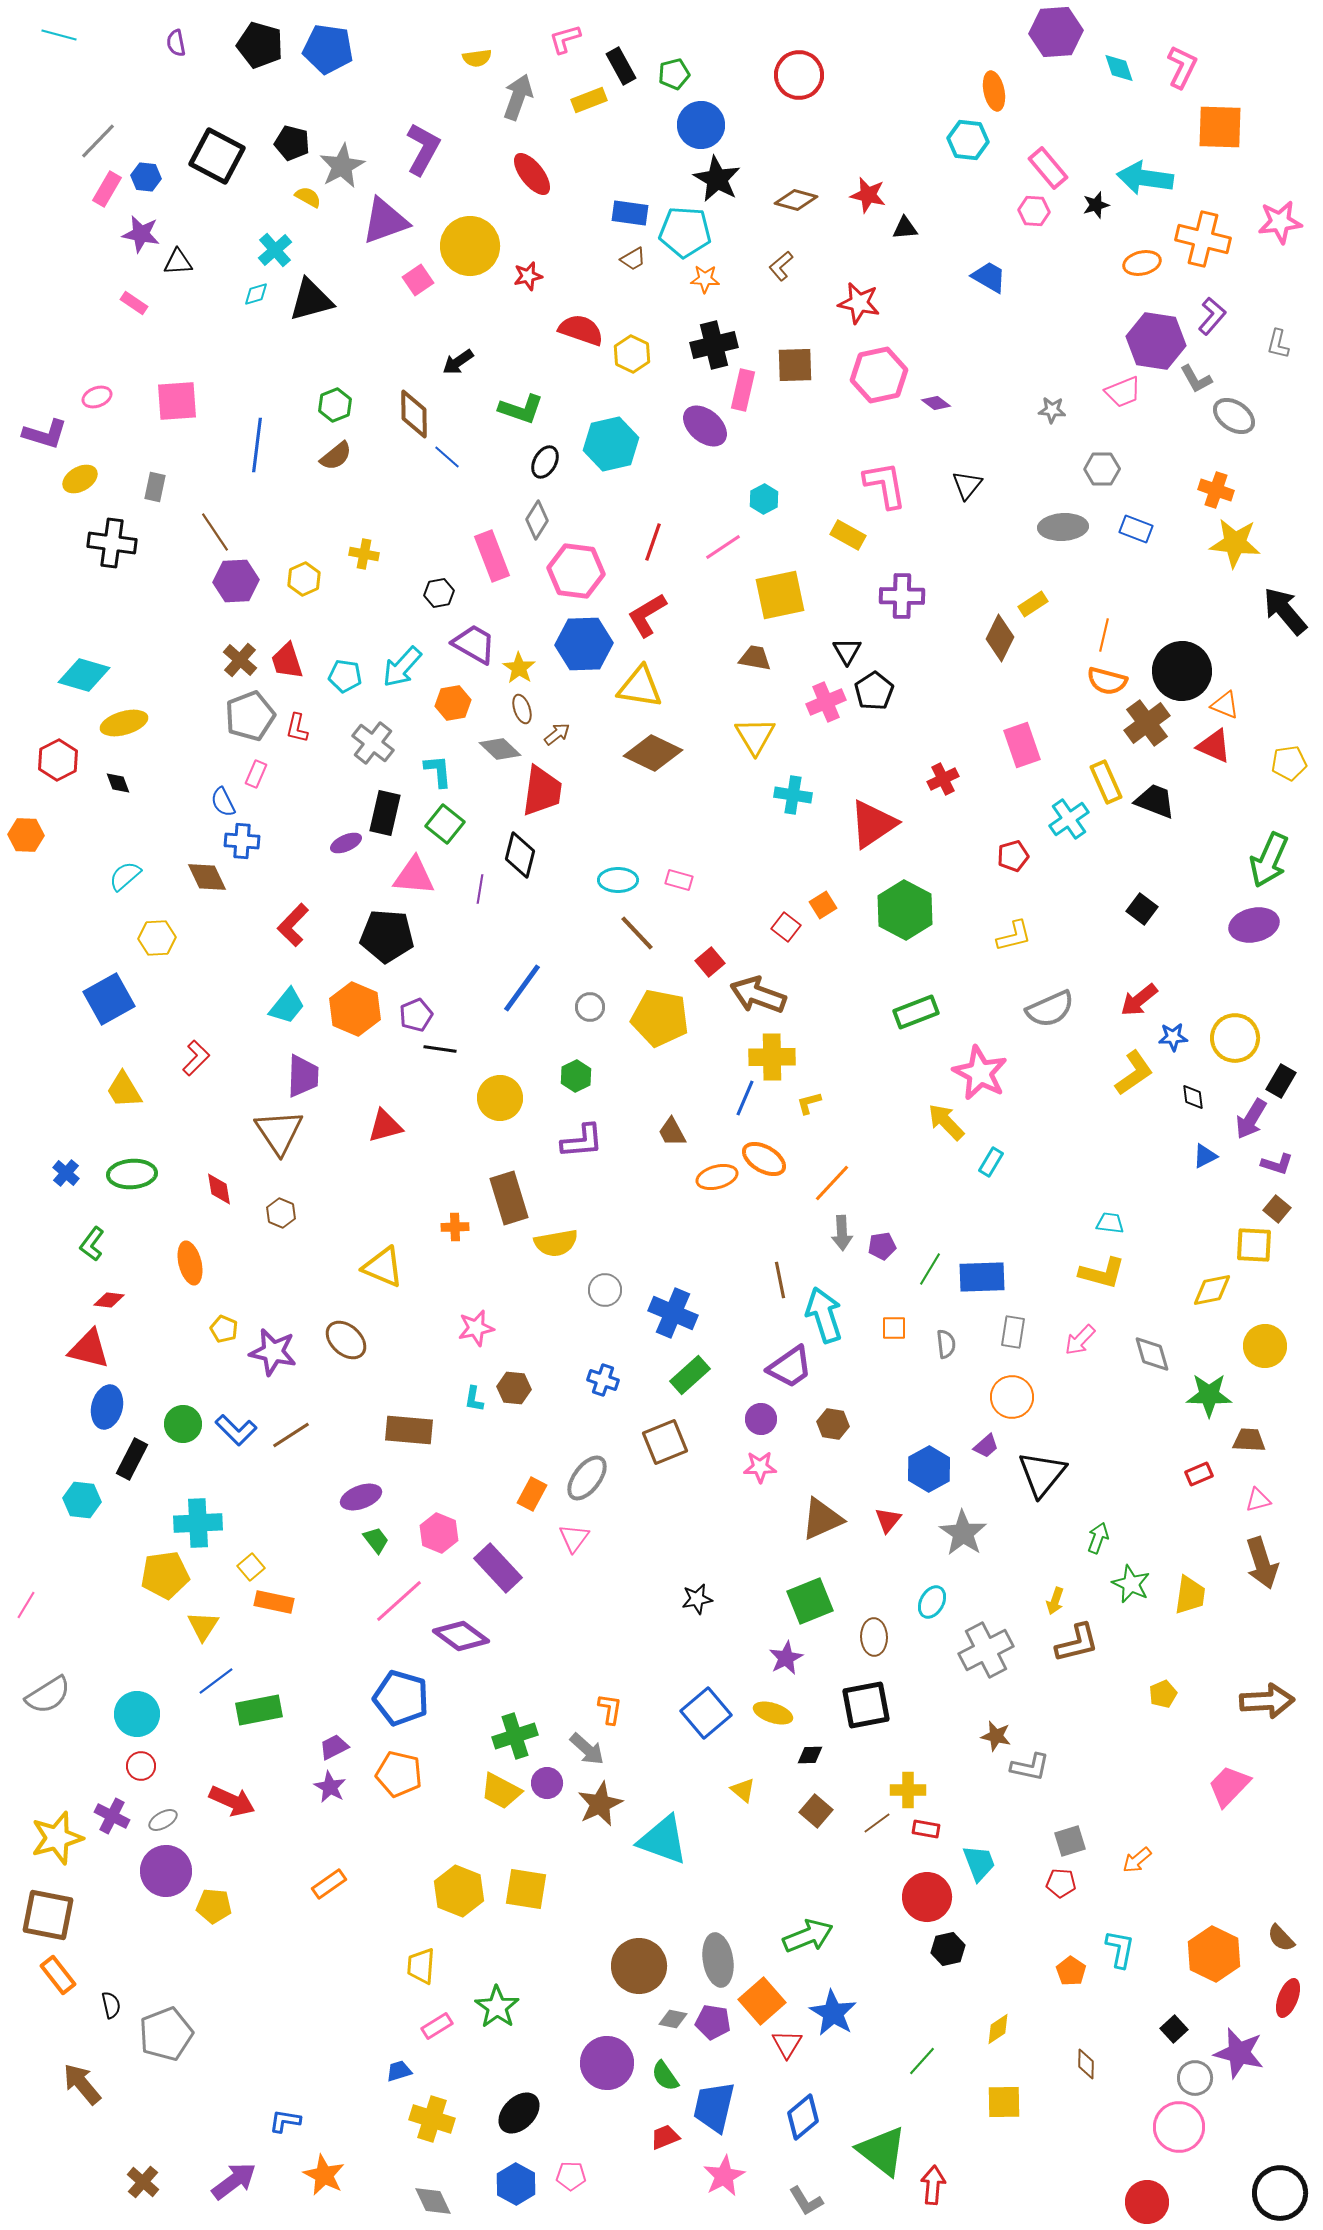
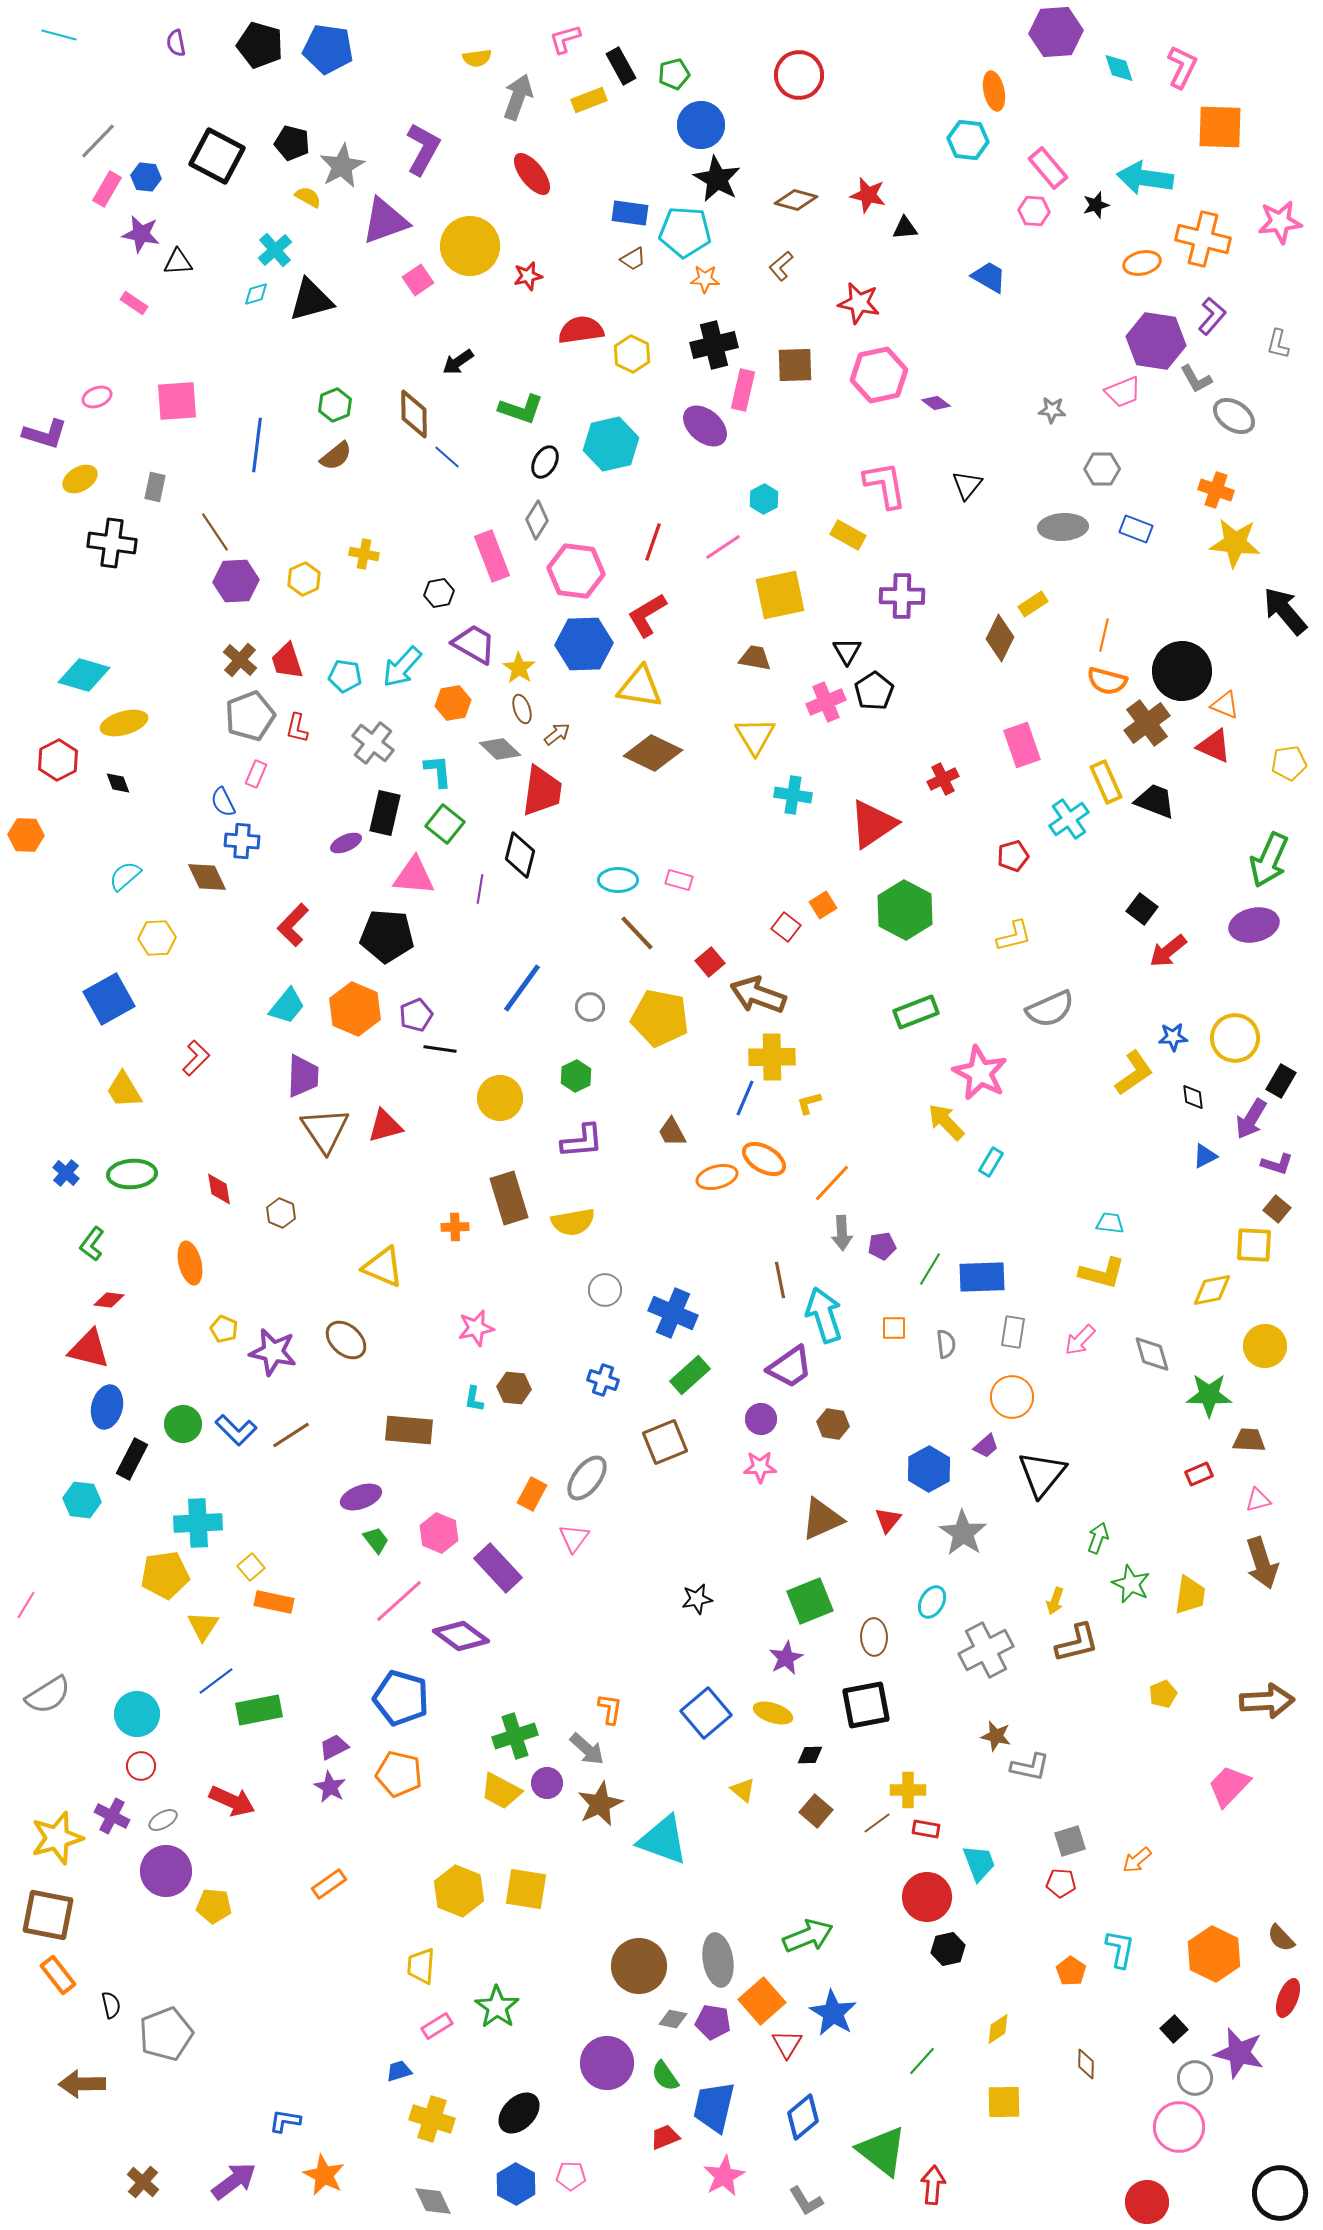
red semicircle at (581, 330): rotated 27 degrees counterclockwise
red arrow at (1139, 1000): moved 29 px right, 49 px up
brown triangle at (279, 1132): moved 46 px right, 2 px up
yellow semicircle at (556, 1243): moved 17 px right, 21 px up
brown arrow at (82, 2084): rotated 51 degrees counterclockwise
